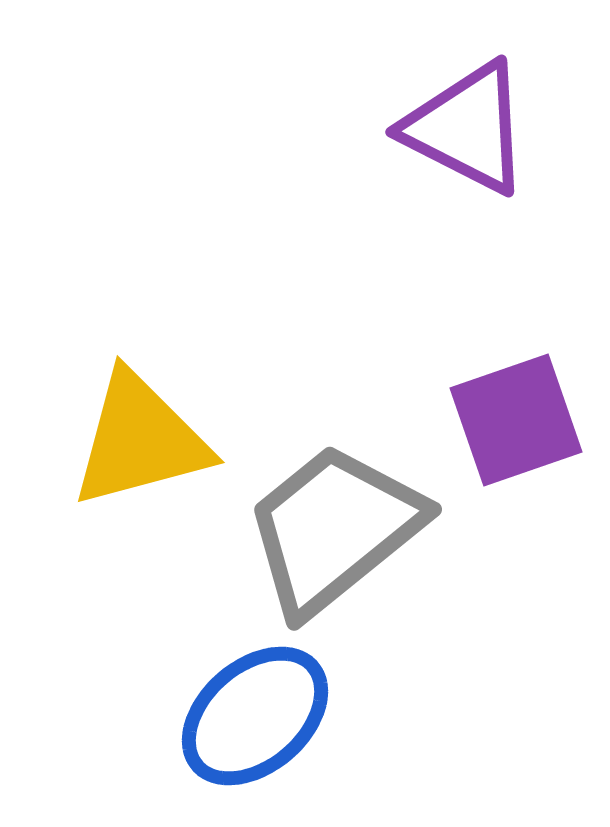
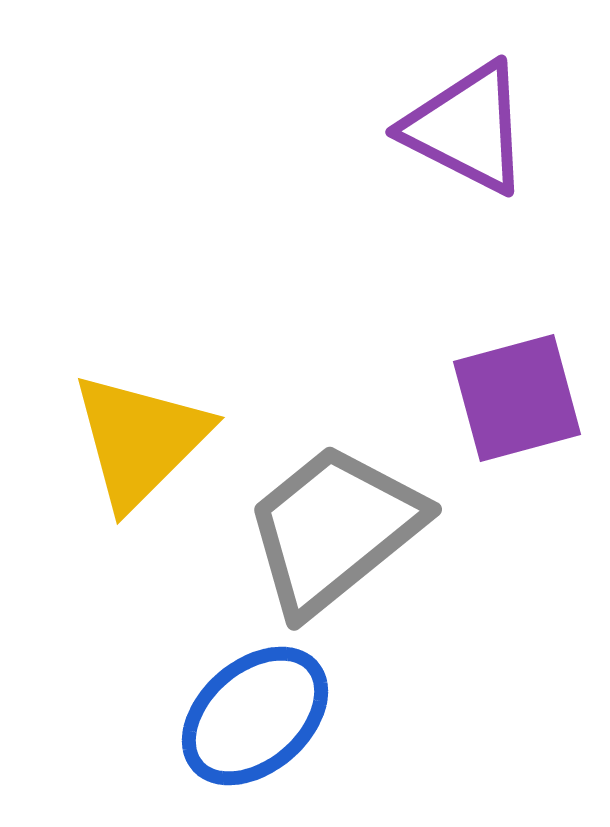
purple square: moved 1 px right, 22 px up; rotated 4 degrees clockwise
yellow triangle: rotated 30 degrees counterclockwise
